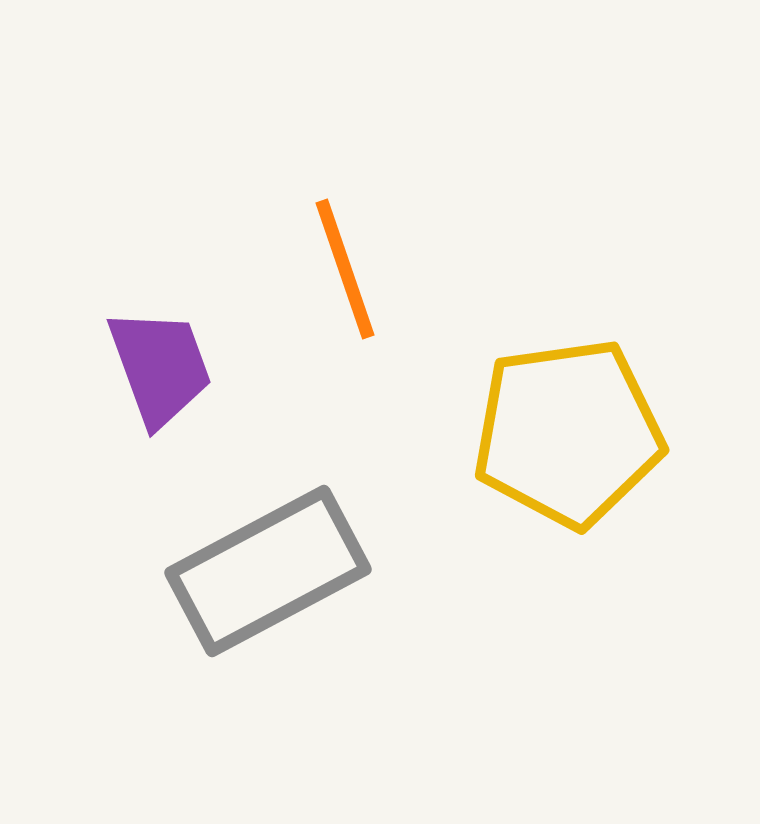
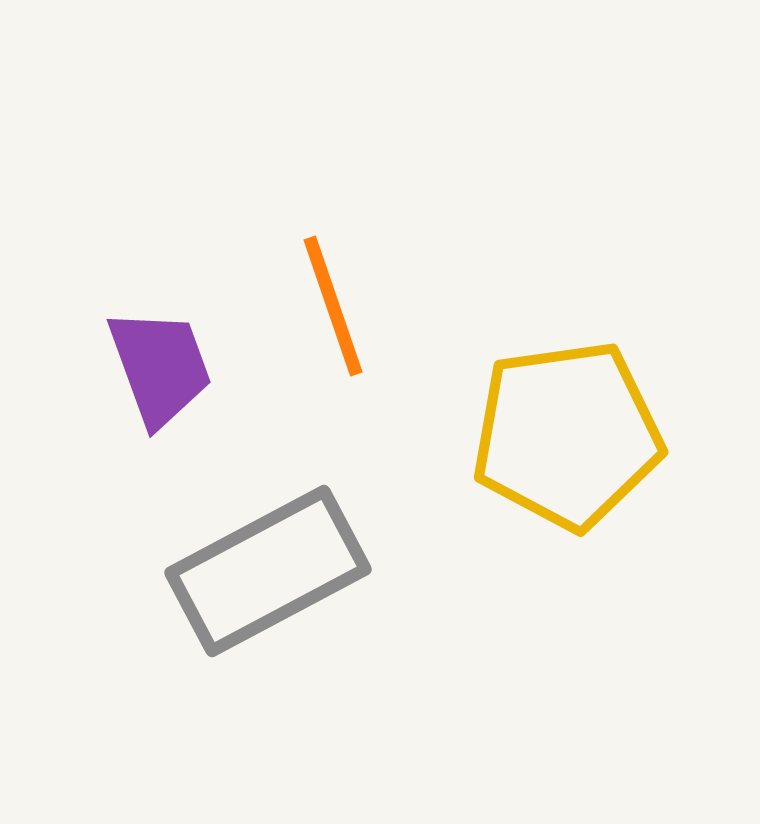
orange line: moved 12 px left, 37 px down
yellow pentagon: moved 1 px left, 2 px down
